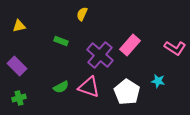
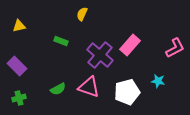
pink L-shape: rotated 60 degrees counterclockwise
green semicircle: moved 3 px left, 2 px down
white pentagon: rotated 25 degrees clockwise
